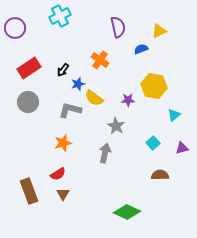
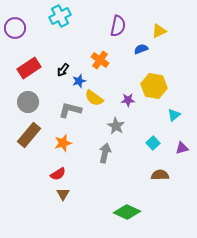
purple semicircle: moved 1 px up; rotated 25 degrees clockwise
blue star: moved 1 px right, 3 px up
brown rectangle: moved 56 px up; rotated 60 degrees clockwise
